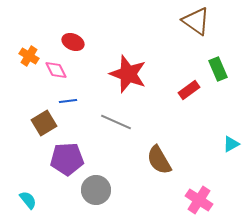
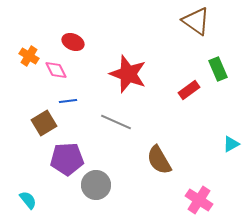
gray circle: moved 5 px up
